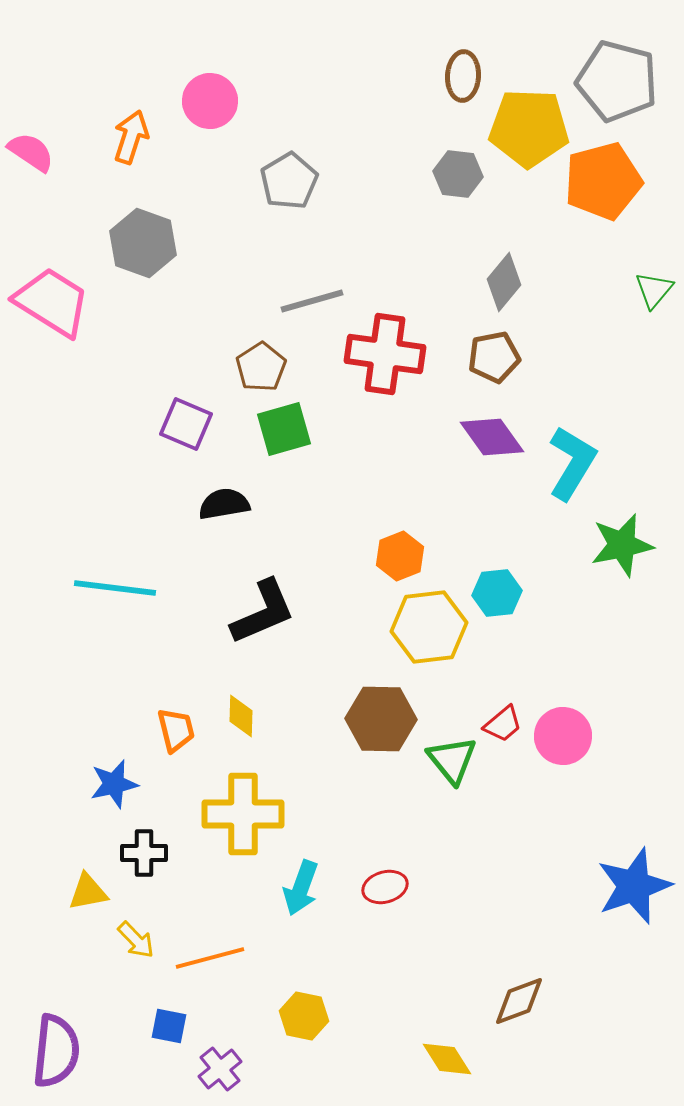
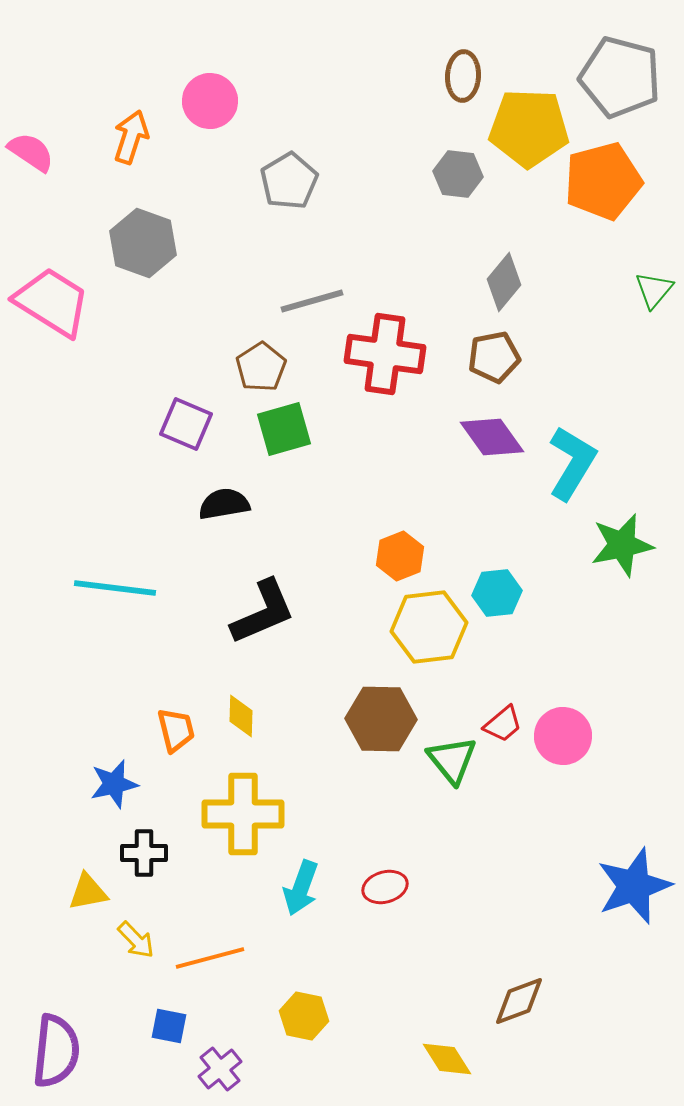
gray pentagon at (617, 81): moved 3 px right, 4 px up
